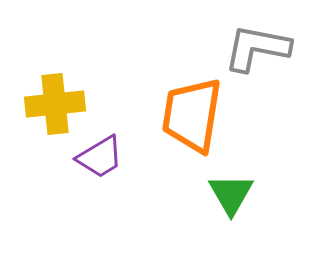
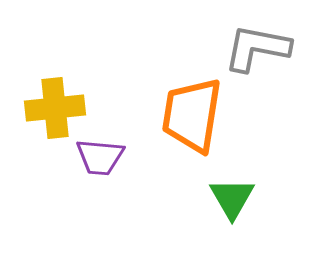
yellow cross: moved 4 px down
purple trapezoid: rotated 36 degrees clockwise
green triangle: moved 1 px right, 4 px down
